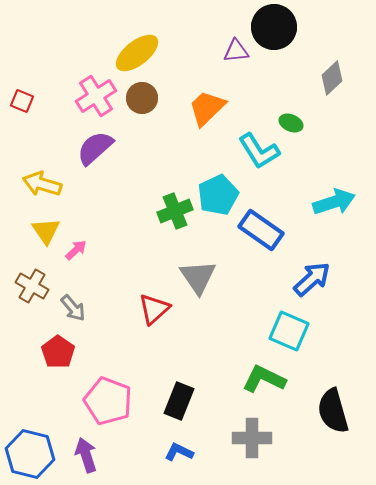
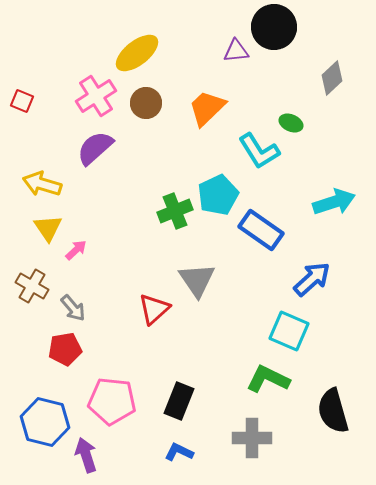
brown circle: moved 4 px right, 5 px down
yellow triangle: moved 2 px right, 3 px up
gray triangle: moved 1 px left, 3 px down
red pentagon: moved 7 px right, 3 px up; rotated 28 degrees clockwise
green L-shape: moved 4 px right
pink pentagon: moved 4 px right; rotated 15 degrees counterclockwise
blue hexagon: moved 15 px right, 32 px up
